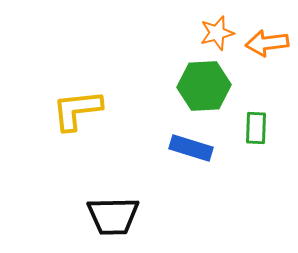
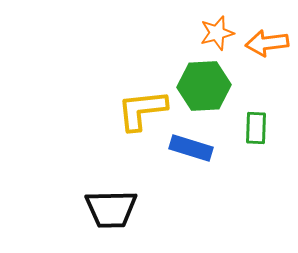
yellow L-shape: moved 65 px right
black trapezoid: moved 2 px left, 7 px up
